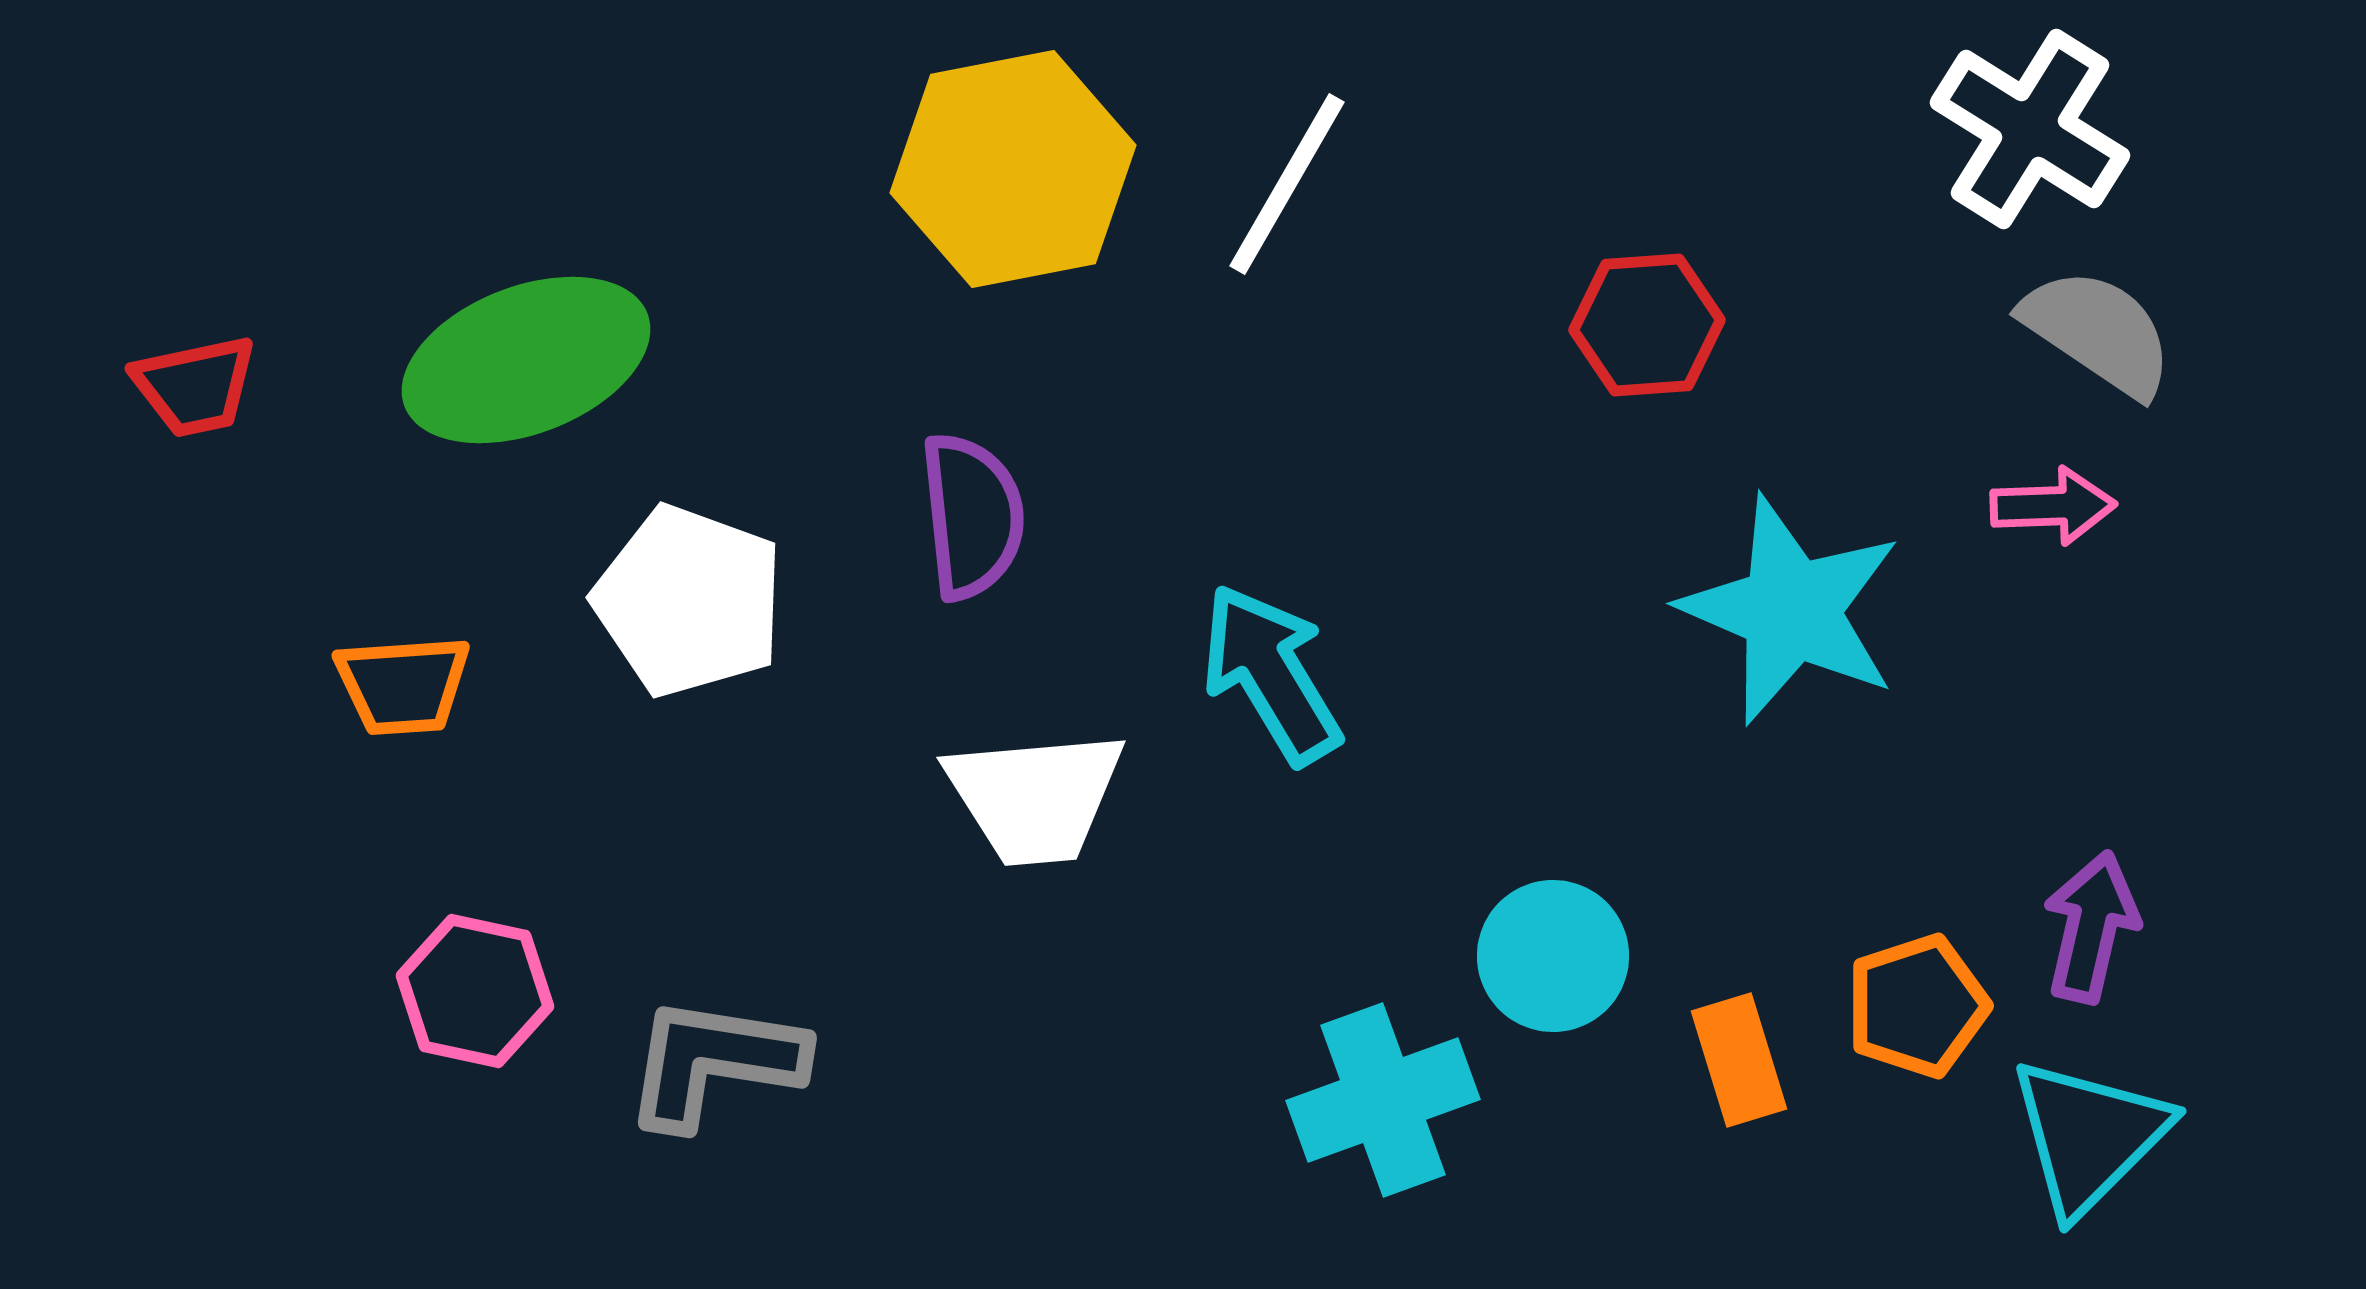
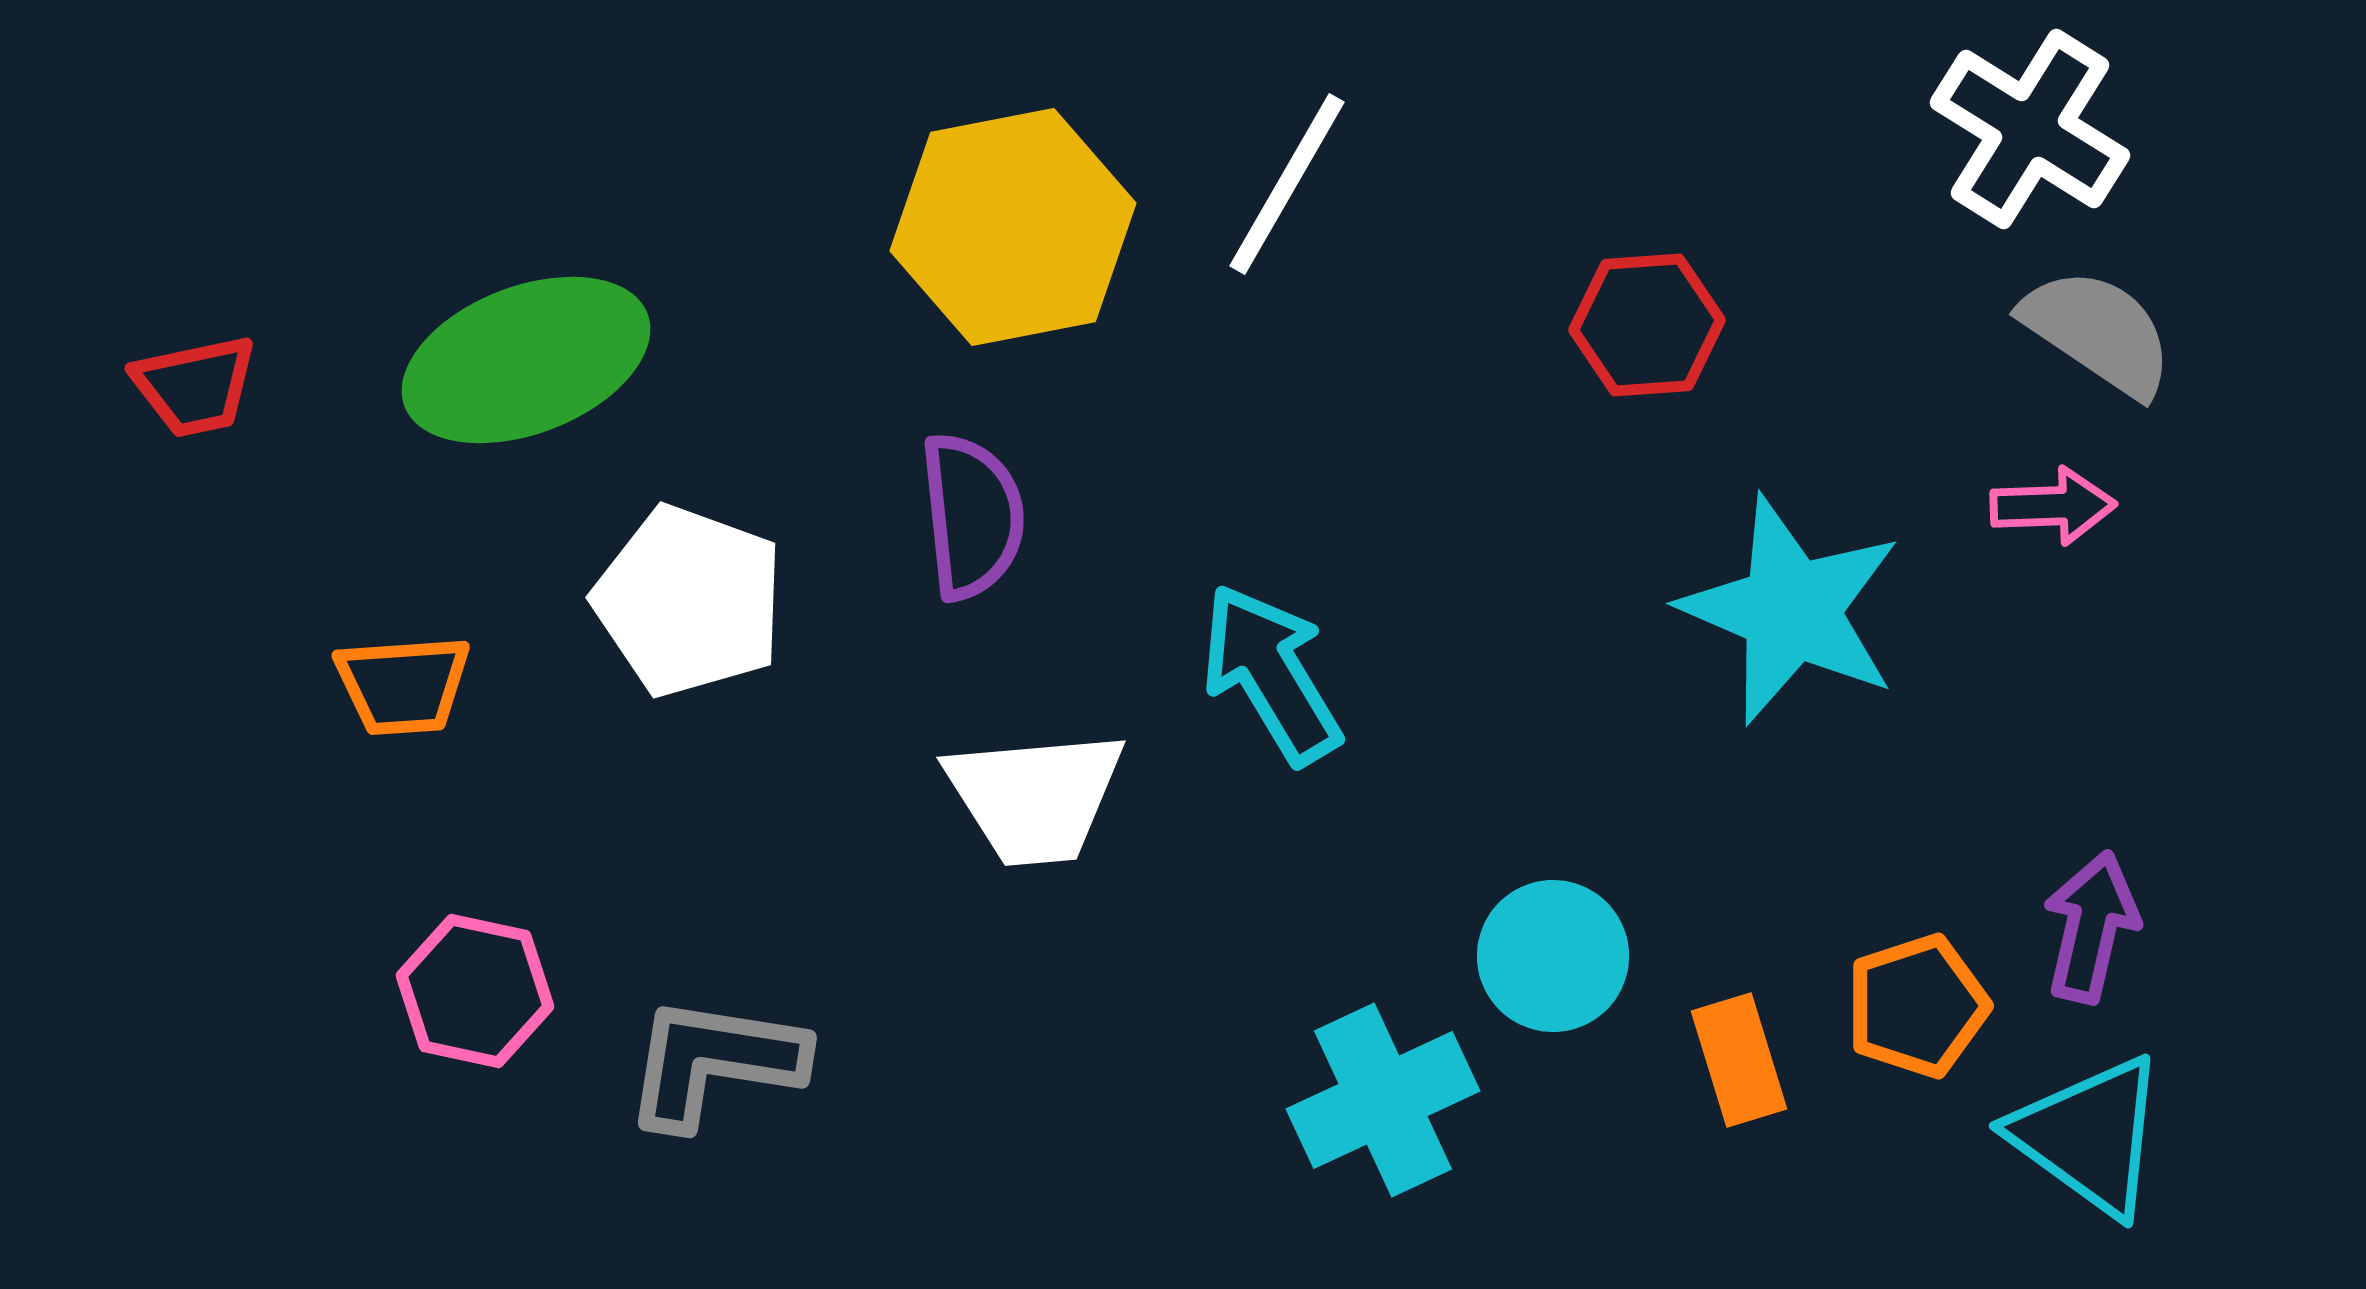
yellow hexagon: moved 58 px down
cyan cross: rotated 5 degrees counterclockwise
cyan triangle: rotated 39 degrees counterclockwise
